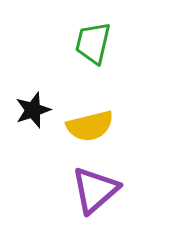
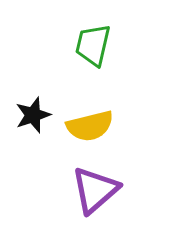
green trapezoid: moved 2 px down
black star: moved 5 px down
